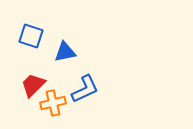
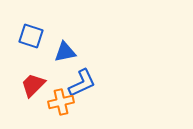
blue L-shape: moved 3 px left, 6 px up
orange cross: moved 8 px right, 1 px up
